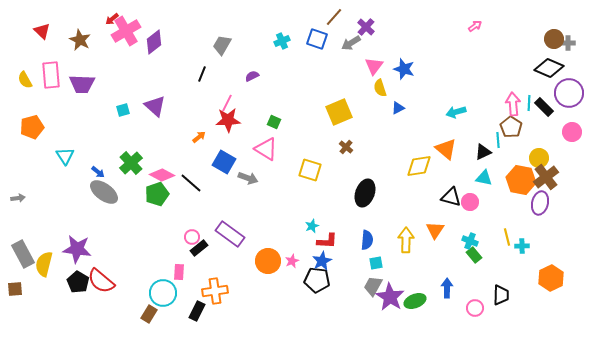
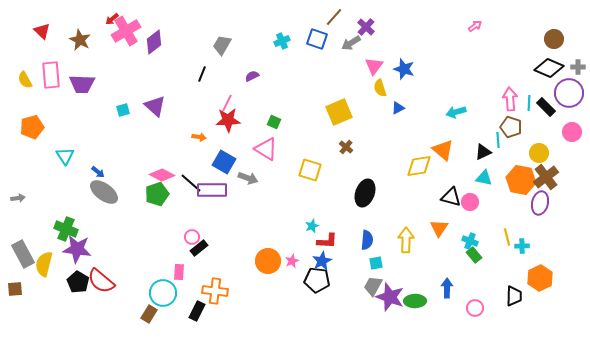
gray cross at (568, 43): moved 10 px right, 24 px down
pink arrow at (513, 104): moved 3 px left, 5 px up
black rectangle at (544, 107): moved 2 px right
brown pentagon at (511, 127): rotated 15 degrees counterclockwise
orange arrow at (199, 137): rotated 48 degrees clockwise
orange triangle at (446, 149): moved 3 px left, 1 px down
yellow circle at (539, 158): moved 5 px up
green cross at (131, 163): moved 65 px left, 66 px down; rotated 25 degrees counterclockwise
orange triangle at (435, 230): moved 4 px right, 2 px up
purple rectangle at (230, 234): moved 18 px left, 44 px up; rotated 36 degrees counterclockwise
orange hexagon at (551, 278): moved 11 px left
orange cross at (215, 291): rotated 15 degrees clockwise
black trapezoid at (501, 295): moved 13 px right, 1 px down
purple star at (390, 297): rotated 12 degrees counterclockwise
green ellipse at (415, 301): rotated 20 degrees clockwise
